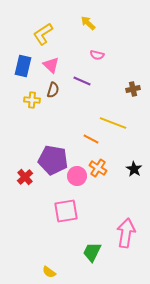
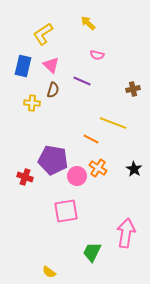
yellow cross: moved 3 px down
red cross: rotated 28 degrees counterclockwise
